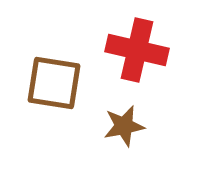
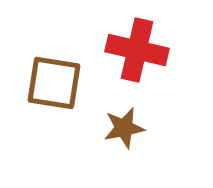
brown star: moved 2 px down
